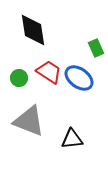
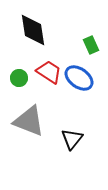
green rectangle: moved 5 px left, 3 px up
black triangle: rotated 45 degrees counterclockwise
